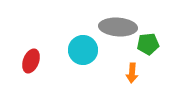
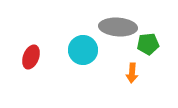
red ellipse: moved 4 px up
